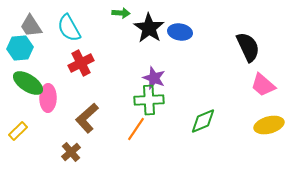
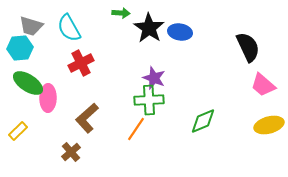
gray trapezoid: rotated 40 degrees counterclockwise
